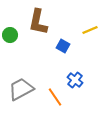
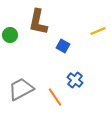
yellow line: moved 8 px right, 1 px down
